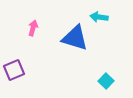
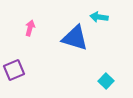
pink arrow: moved 3 px left
